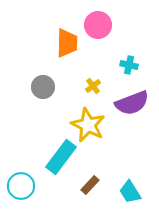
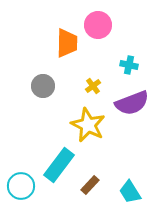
gray circle: moved 1 px up
cyan rectangle: moved 2 px left, 8 px down
